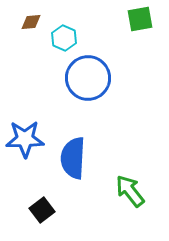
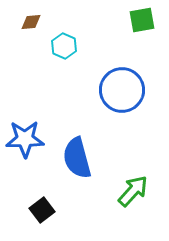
green square: moved 2 px right, 1 px down
cyan hexagon: moved 8 px down
blue circle: moved 34 px right, 12 px down
blue semicircle: moved 4 px right; rotated 18 degrees counterclockwise
green arrow: moved 3 px right; rotated 80 degrees clockwise
